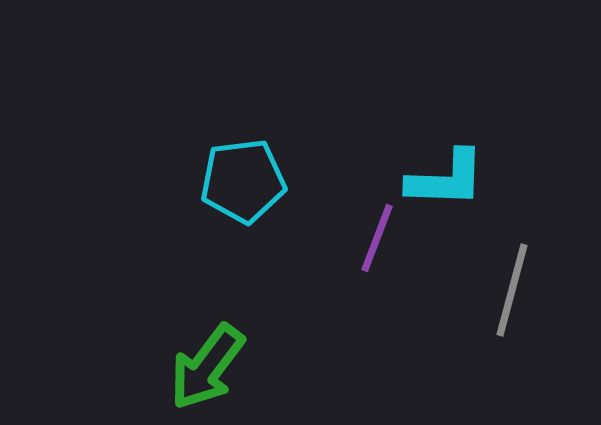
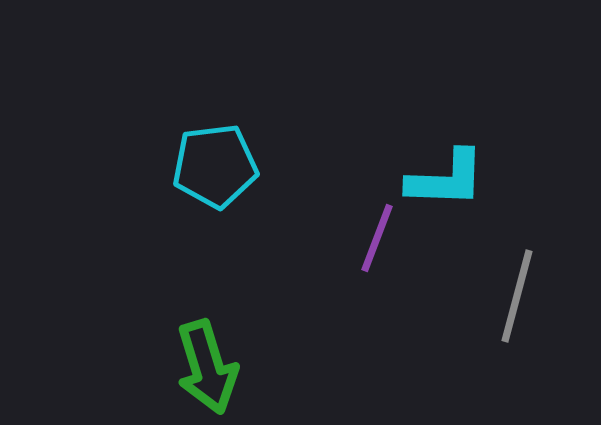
cyan pentagon: moved 28 px left, 15 px up
gray line: moved 5 px right, 6 px down
green arrow: rotated 54 degrees counterclockwise
